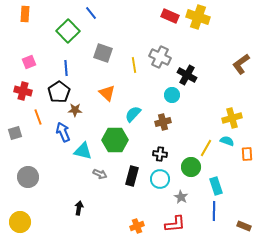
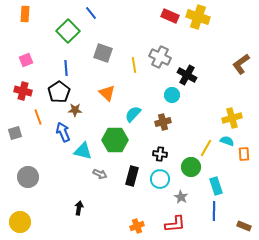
pink square at (29, 62): moved 3 px left, 2 px up
orange rectangle at (247, 154): moved 3 px left
